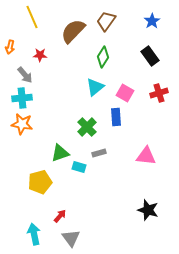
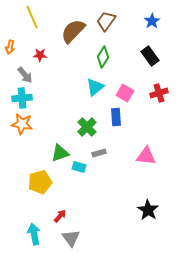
black star: rotated 15 degrees clockwise
